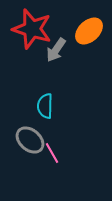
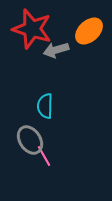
gray arrow: rotated 40 degrees clockwise
gray ellipse: rotated 16 degrees clockwise
pink line: moved 8 px left, 3 px down
